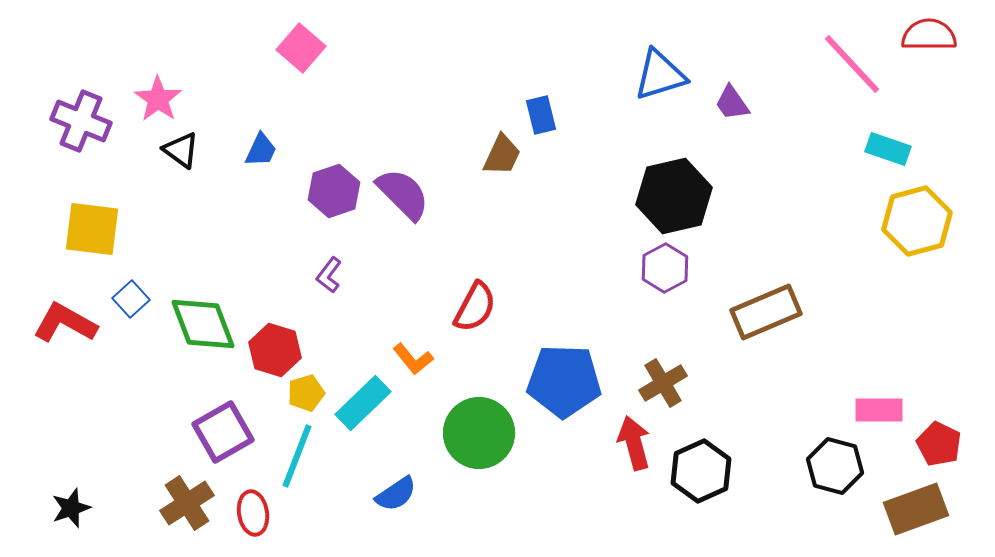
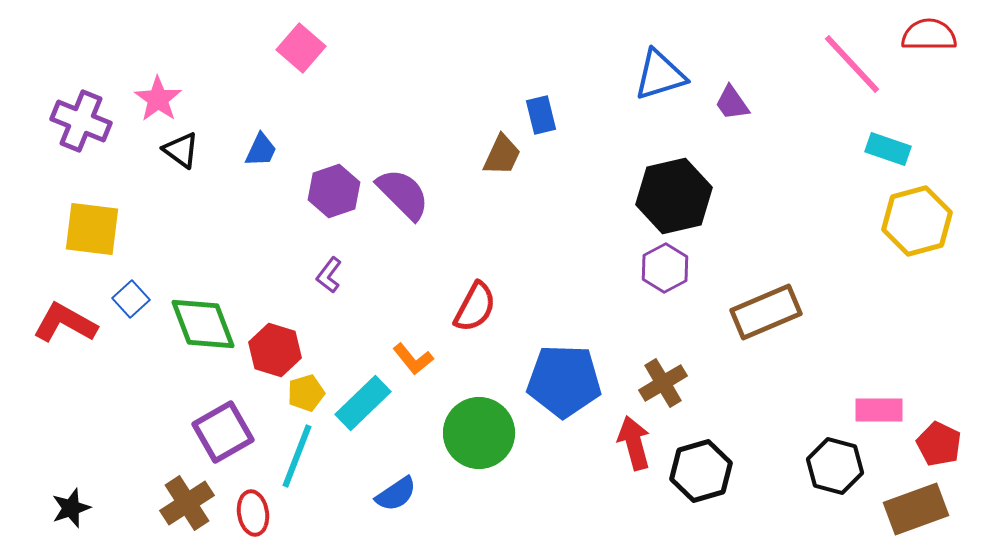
black hexagon at (701, 471): rotated 8 degrees clockwise
